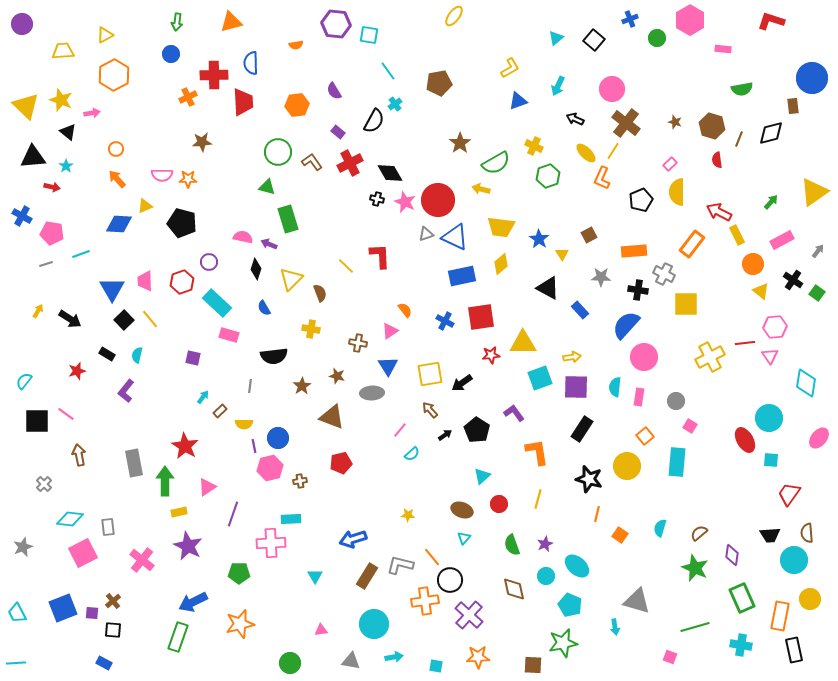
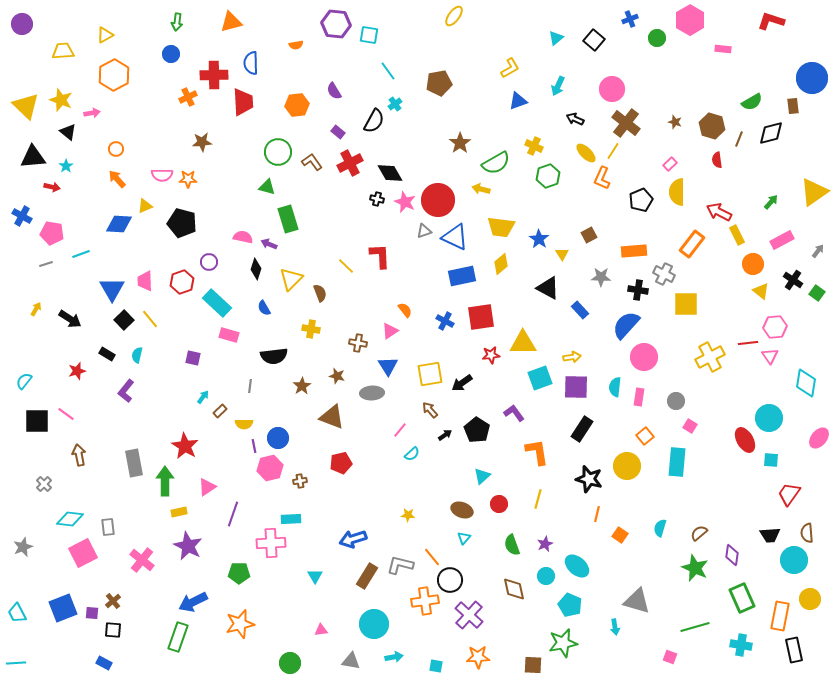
green semicircle at (742, 89): moved 10 px right, 13 px down; rotated 20 degrees counterclockwise
gray triangle at (426, 234): moved 2 px left, 3 px up
yellow arrow at (38, 311): moved 2 px left, 2 px up
red line at (745, 343): moved 3 px right
